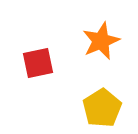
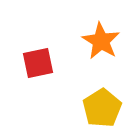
orange star: rotated 18 degrees counterclockwise
